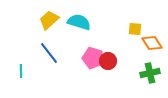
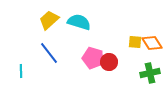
yellow square: moved 13 px down
red circle: moved 1 px right, 1 px down
